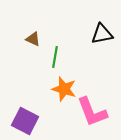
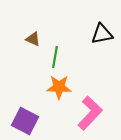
orange star: moved 5 px left, 2 px up; rotated 15 degrees counterclockwise
pink L-shape: moved 2 px left, 1 px down; rotated 116 degrees counterclockwise
